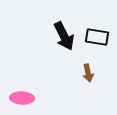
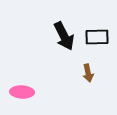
black rectangle: rotated 10 degrees counterclockwise
pink ellipse: moved 6 px up
